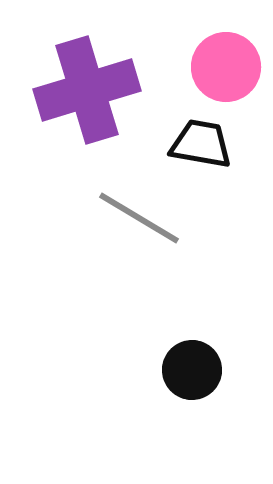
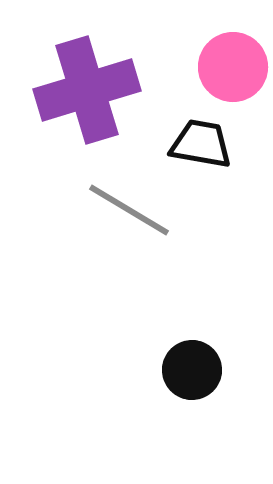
pink circle: moved 7 px right
gray line: moved 10 px left, 8 px up
